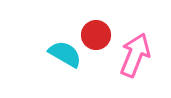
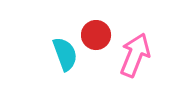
cyan semicircle: rotated 40 degrees clockwise
